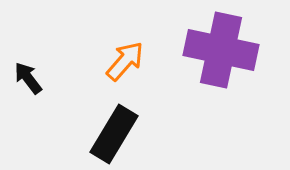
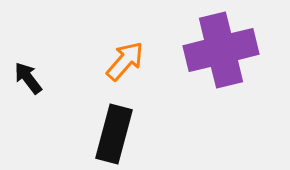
purple cross: rotated 26 degrees counterclockwise
black rectangle: rotated 16 degrees counterclockwise
